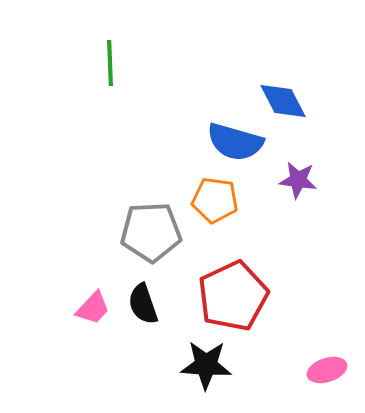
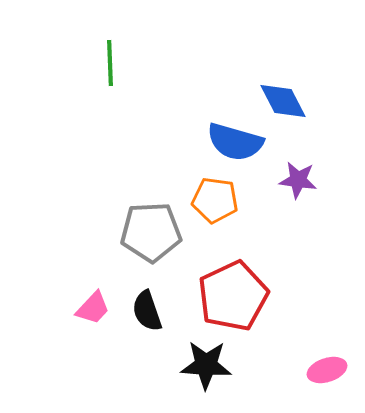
black semicircle: moved 4 px right, 7 px down
